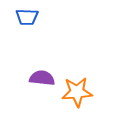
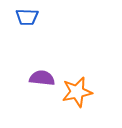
orange star: rotated 8 degrees counterclockwise
